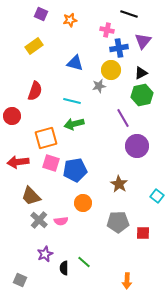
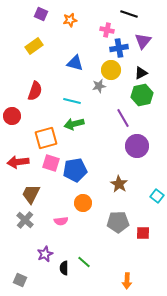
brown trapezoid: moved 2 px up; rotated 70 degrees clockwise
gray cross: moved 14 px left
